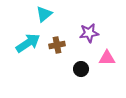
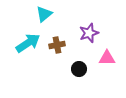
purple star: rotated 12 degrees counterclockwise
black circle: moved 2 px left
